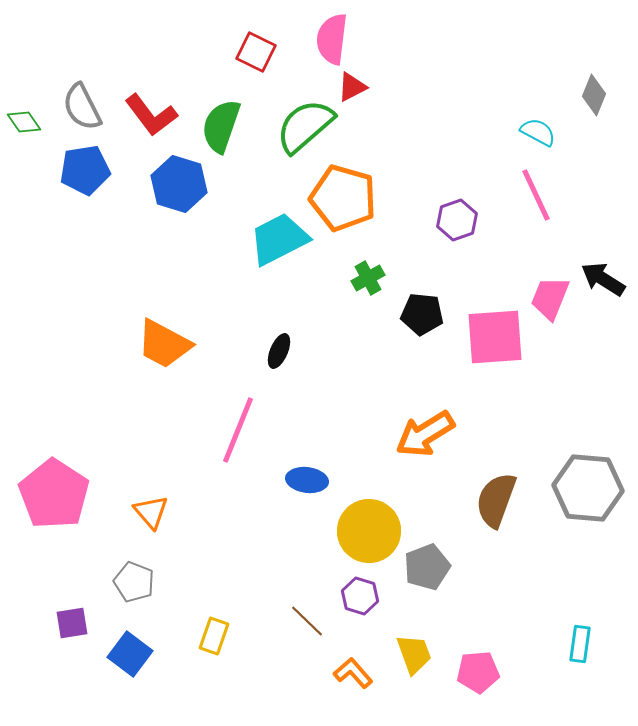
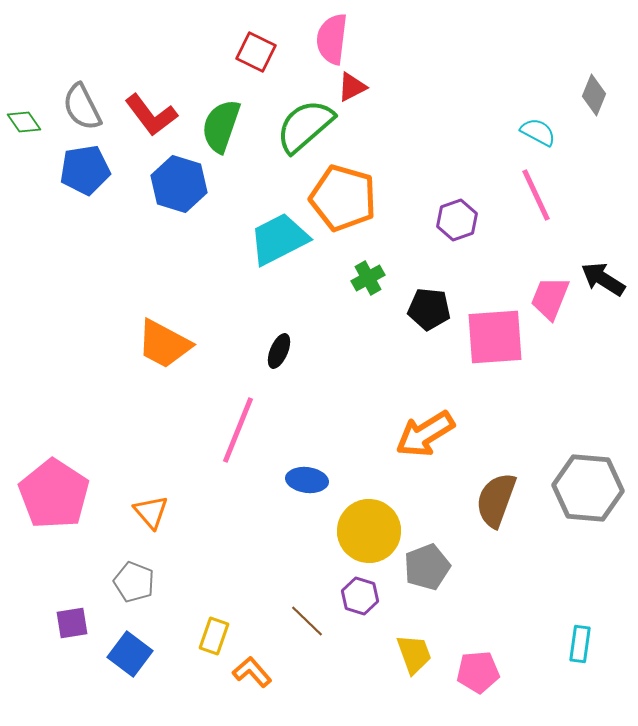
black pentagon at (422, 314): moved 7 px right, 5 px up
orange L-shape at (353, 673): moved 101 px left, 1 px up
